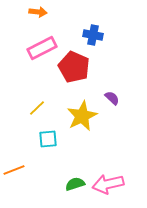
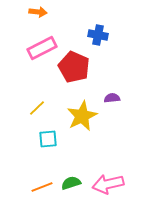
blue cross: moved 5 px right
purple semicircle: rotated 49 degrees counterclockwise
orange line: moved 28 px right, 17 px down
green semicircle: moved 4 px left, 1 px up
